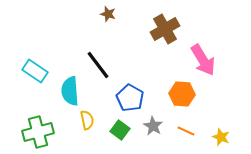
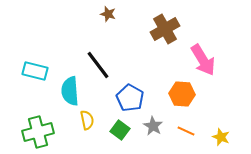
cyan rectangle: rotated 20 degrees counterclockwise
